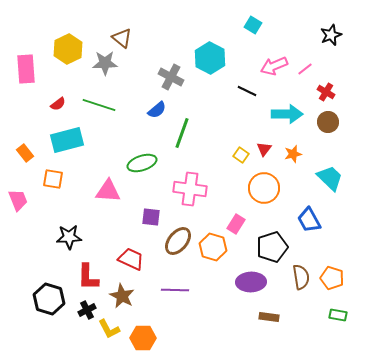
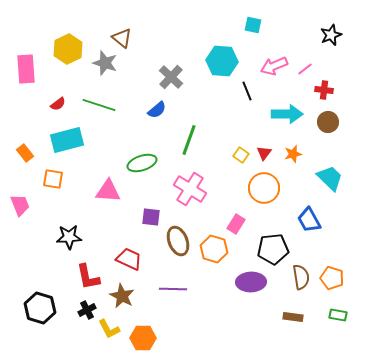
cyan square at (253, 25): rotated 18 degrees counterclockwise
cyan hexagon at (210, 58): moved 12 px right, 3 px down; rotated 24 degrees counterclockwise
gray star at (105, 63): rotated 20 degrees clockwise
gray cross at (171, 77): rotated 15 degrees clockwise
black line at (247, 91): rotated 42 degrees clockwise
red cross at (326, 92): moved 2 px left, 2 px up; rotated 24 degrees counterclockwise
green line at (182, 133): moved 7 px right, 7 px down
red triangle at (264, 149): moved 4 px down
pink cross at (190, 189): rotated 24 degrees clockwise
pink trapezoid at (18, 200): moved 2 px right, 5 px down
brown ellipse at (178, 241): rotated 60 degrees counterclockwise
orange hexagon at (213, 247): moved 1 px right, 2 px down
black pentagon at (272, 247): moved 1 px right, 2 px down; rotated 12 degrees clockwise
red trapezoid at (131, 259): moved 2 px left
red L-shape at (88, 277): rotated 12 degrees counterclockwise
purple line at (175, 290): moved 2 px left, 1 px up
black hexagon at (49, 299): moved 9 px left, 9 px down
brown rectangle at (269, 317): moved 24 px right
